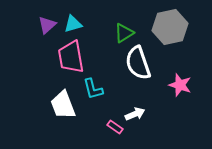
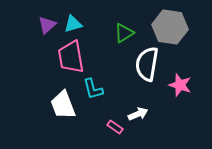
gray hexagon: rotated 20 degrees clockwise
white semicircle: moved 9 px right, 1 px down; rotated 28 degrees clockwise
white arrow: moved 3 px right
